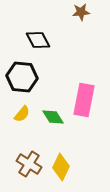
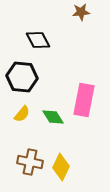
brown cross: moved 1 px right, 2 px up; rotated 20 degrees counterclockwise
